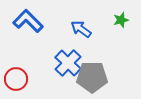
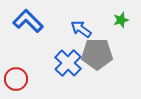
gray pentagon: moved 5 px right, 23 px up
